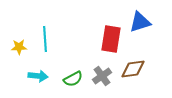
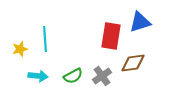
red rectangle: moved 3 px up
yellow star: moved 1 px right, 2 px down; rotated 14 degrees counterclockwise
brown diamond: moved 6 px up
green semicircle: moved 3 px up
